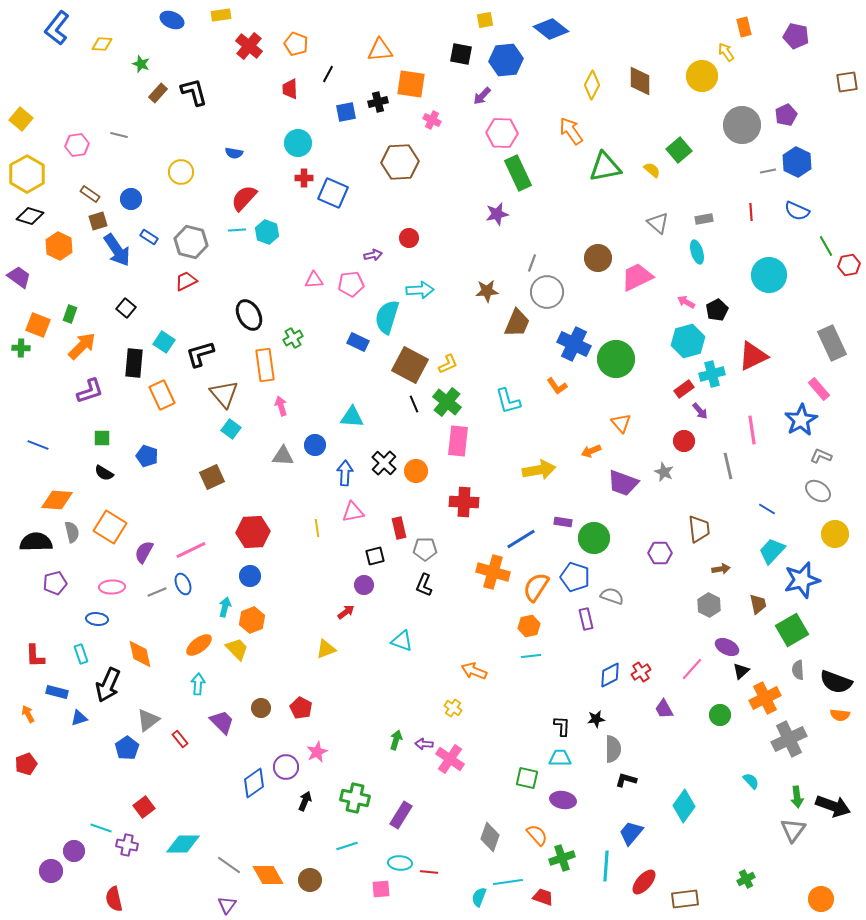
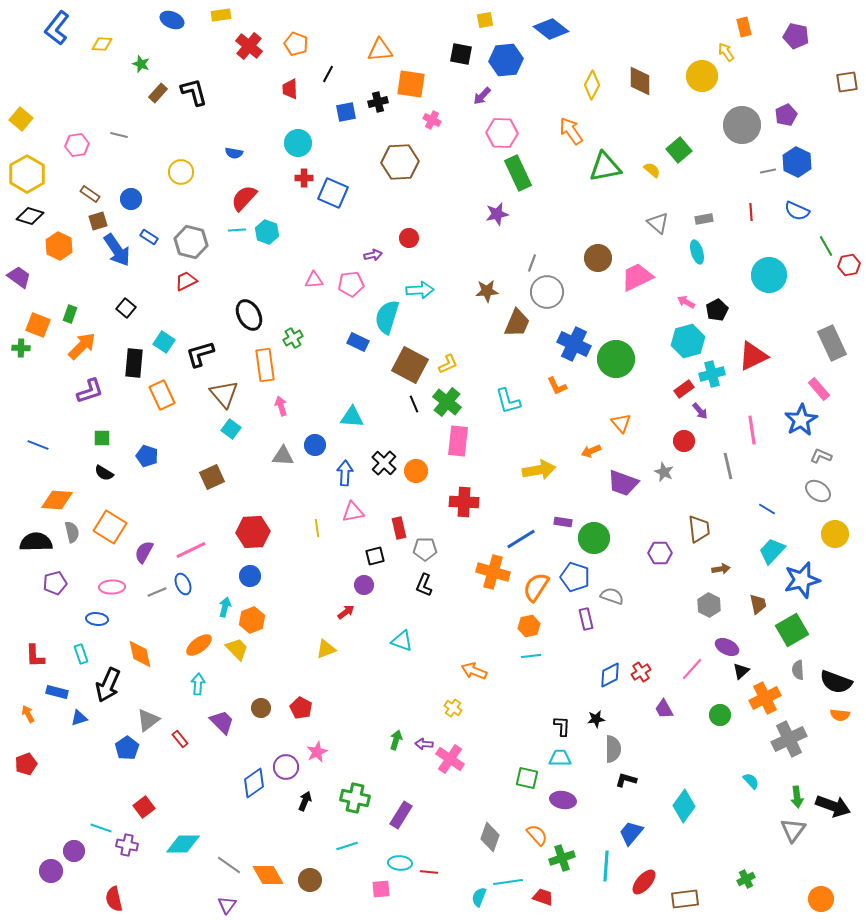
orange L-shape at (557, 386): rotated 10 degrees clockwise
